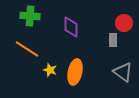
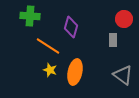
red circle: moved 4 px up
purple diamond: rotated 15 degrees clockwise
orange line: moved 21 px right, 3 px up
gray triangle: moved 3 px down
